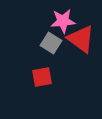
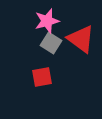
pink star: moved 16 px left; rotated 10 degrees counterclockwise
